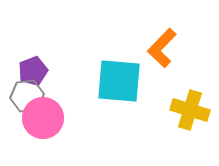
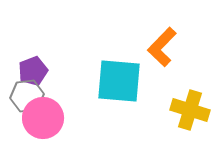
orange L-shape: moved 1 px up
